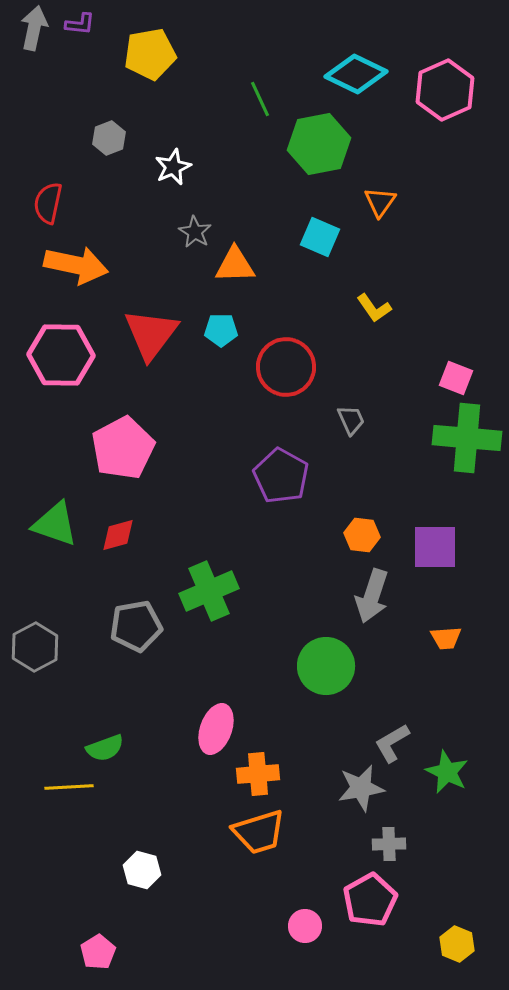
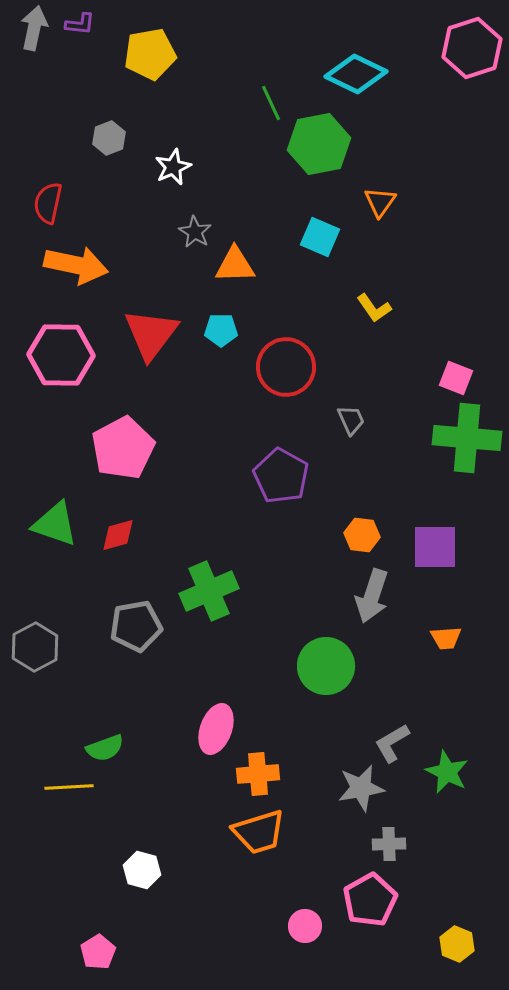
pink hexagon at (445, 90): moved 27 px right, 42 px up; rotated 6 degrees clockwise
green line at (260, 99): moved 11 px right, 4 px down
